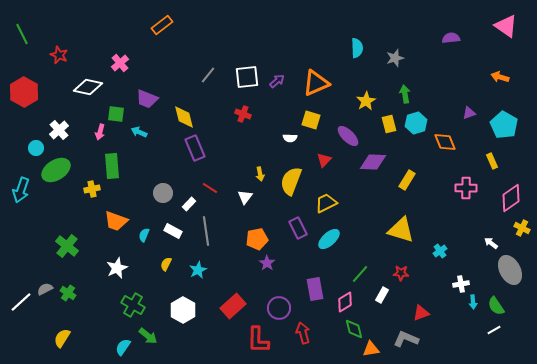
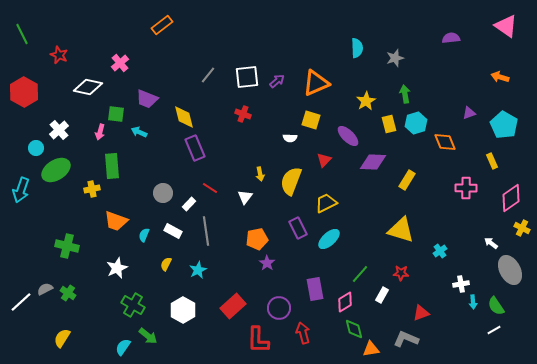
green cross at (67, 246): rotated 25 degrees counterclockwise
